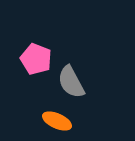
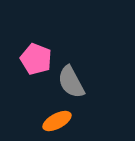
orange ellipse: rotated 52 degrees counterclockwise
